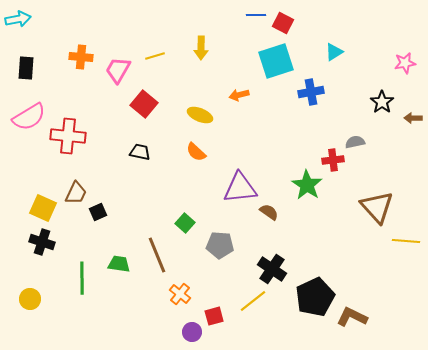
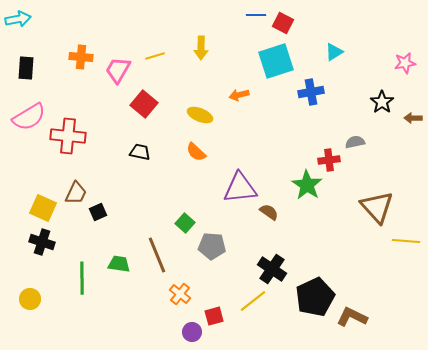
red cross at (333, 160): moved 4 px left
gray pentagon at (220, 245): moved 8 px left, 1 px down
